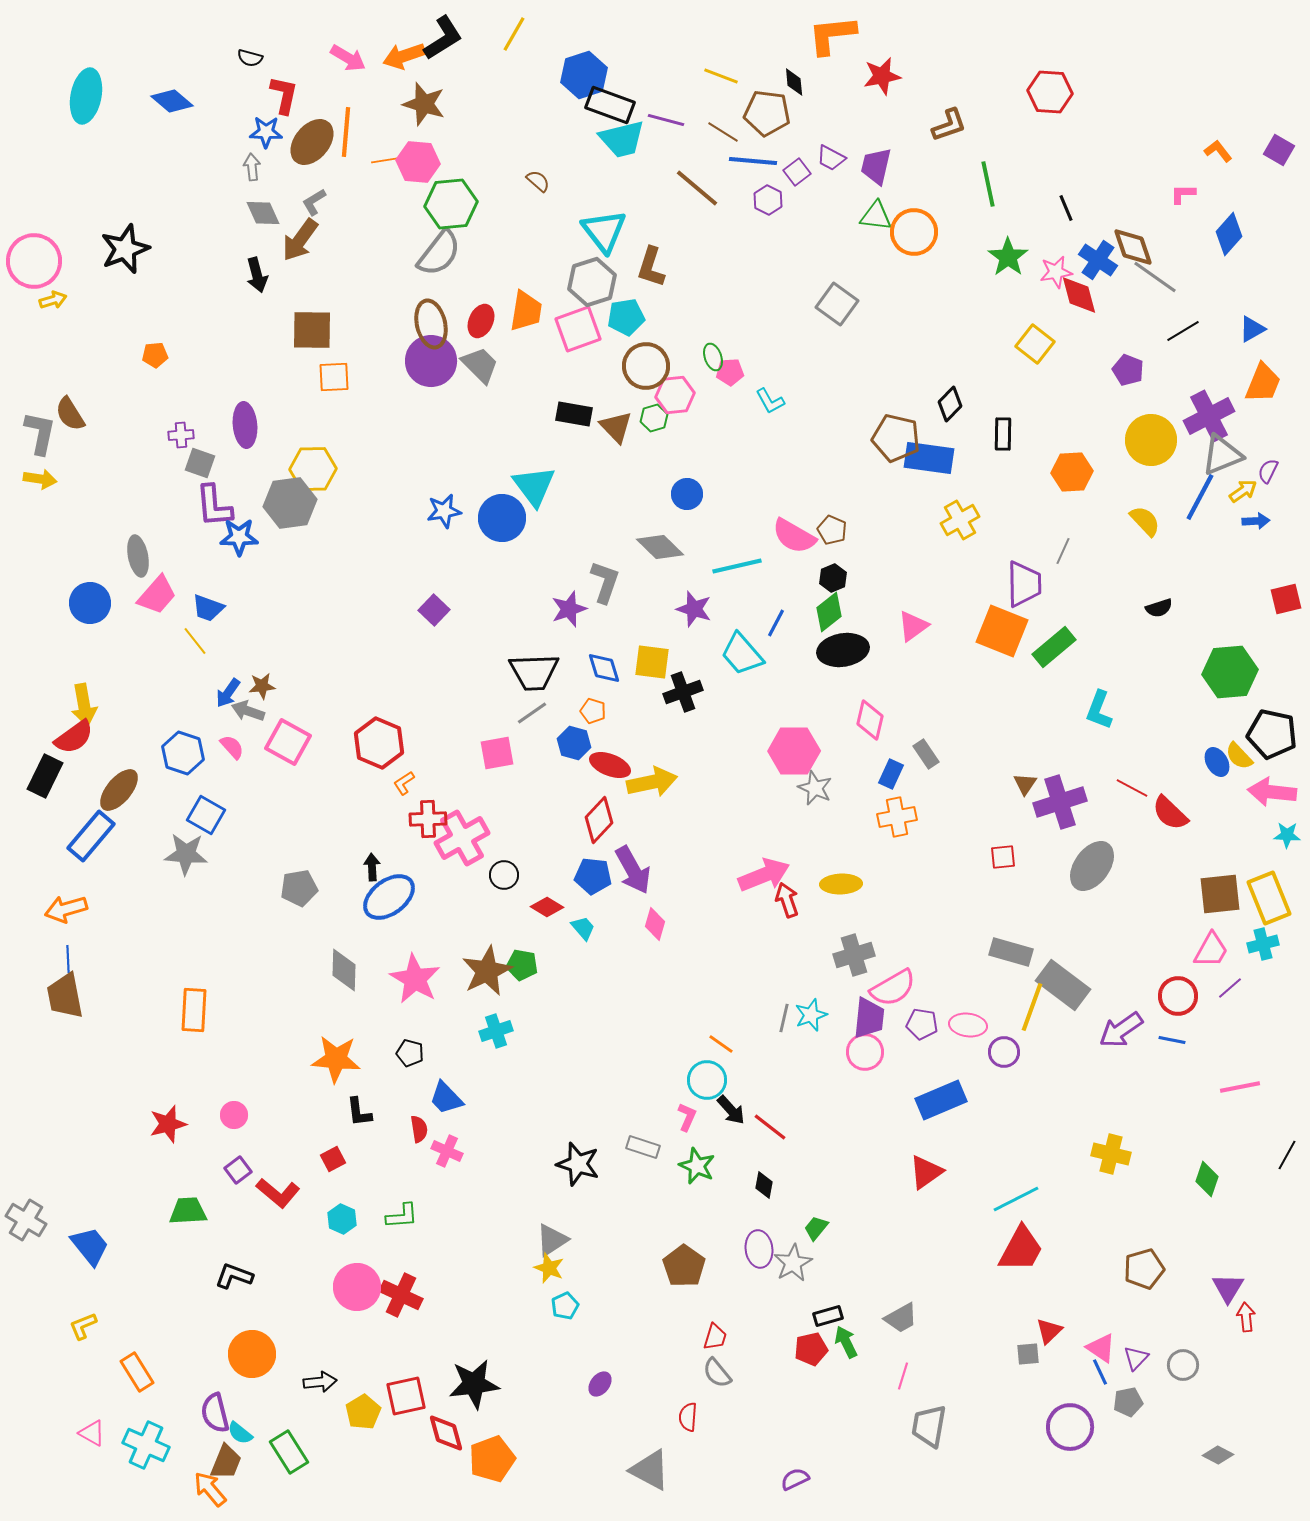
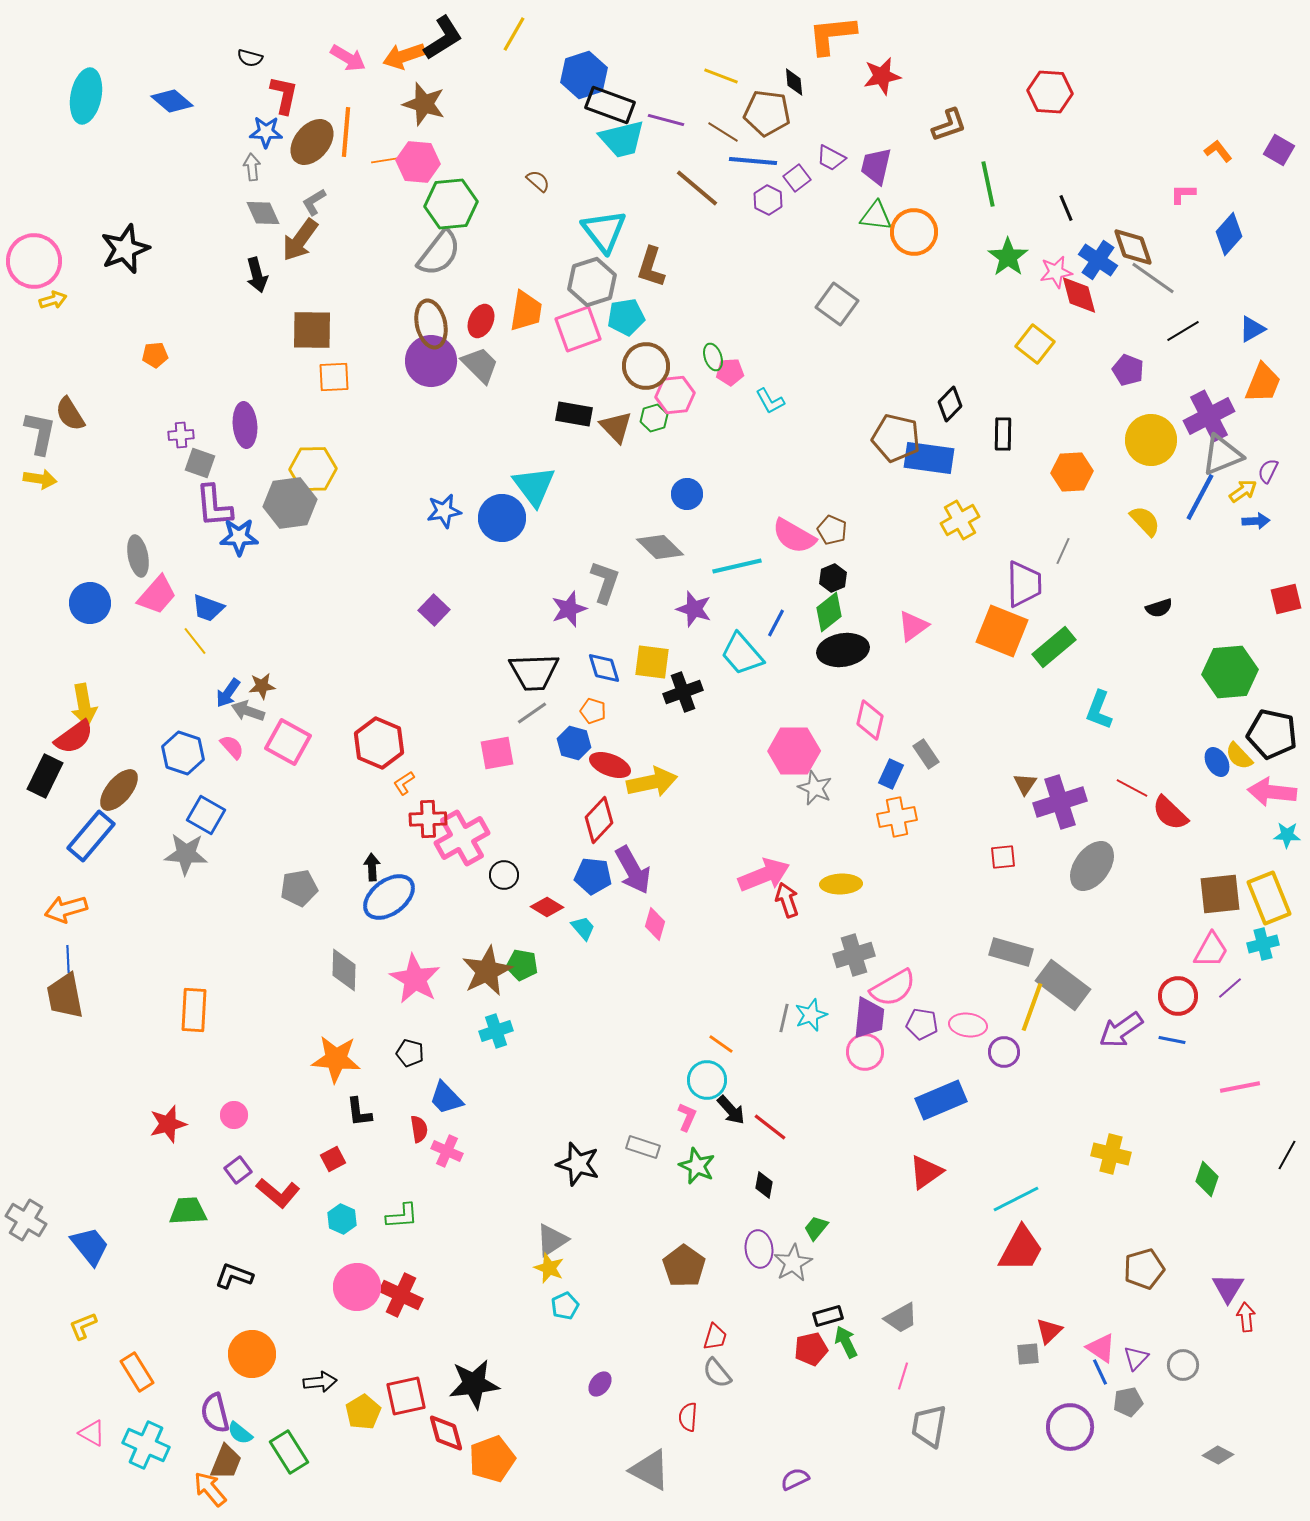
purple square at (797, 172): moved 6 px down
gray line at (1155, 277): moved 2 px left, 1 px down
